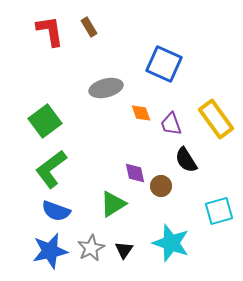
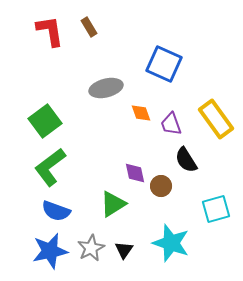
green L-shape: moved 1 px left, 2 px up
cyan square: moved 3 px left, 2 px up
